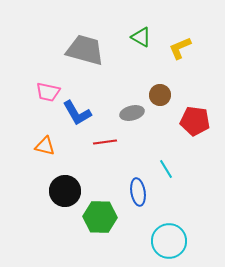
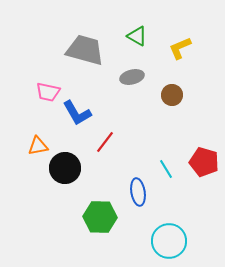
green triangle: moved 4 px left, 1 px up
brown circle: moved 12 px right
gray ellipse: moved 36 px up
red pentagon: moved 9 px right, 41 px down; rotated 8 degrees clockwise
red line: rotated 45 degrees counterclockwise
orange triangle: moved 7 px left; rotated 25 degrees counterclockwise
black circle: moved 23 px up
